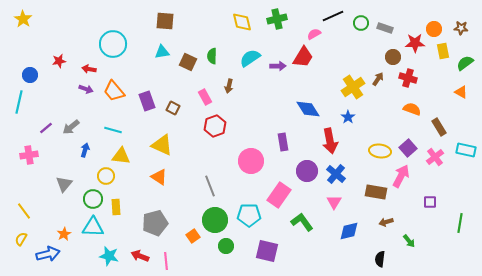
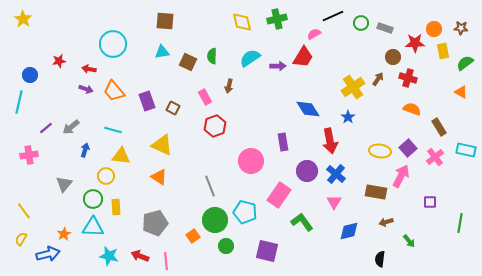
cyan pentagon at (249, 215): moved 4 px left, 3 px up; rotated 15 degrees clockwise
